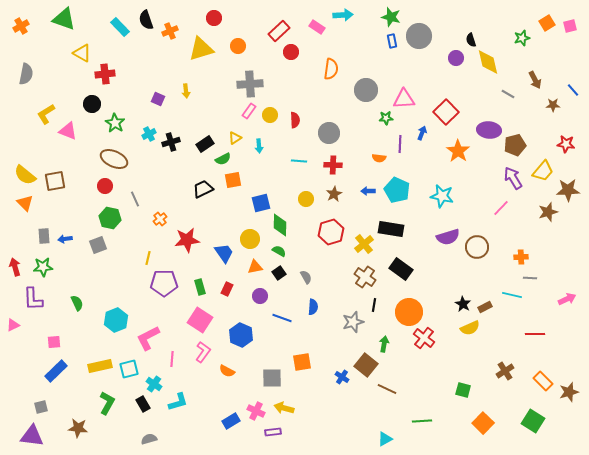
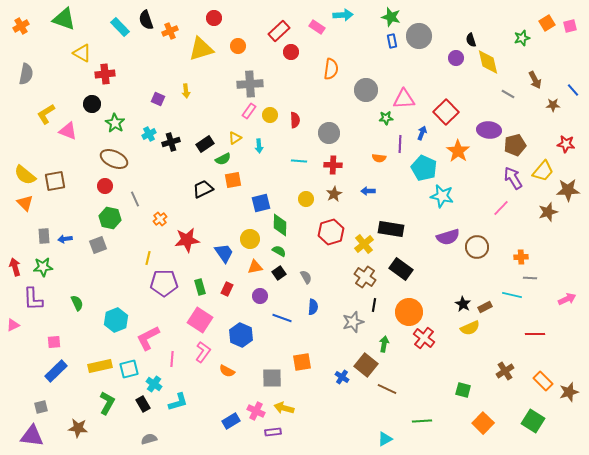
cyan pentagon at (397, 190): moved 27 px right, 22 px up
